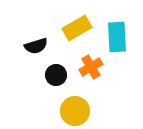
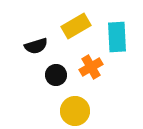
yellow rectangle: moved 1 px left, 2 px up
